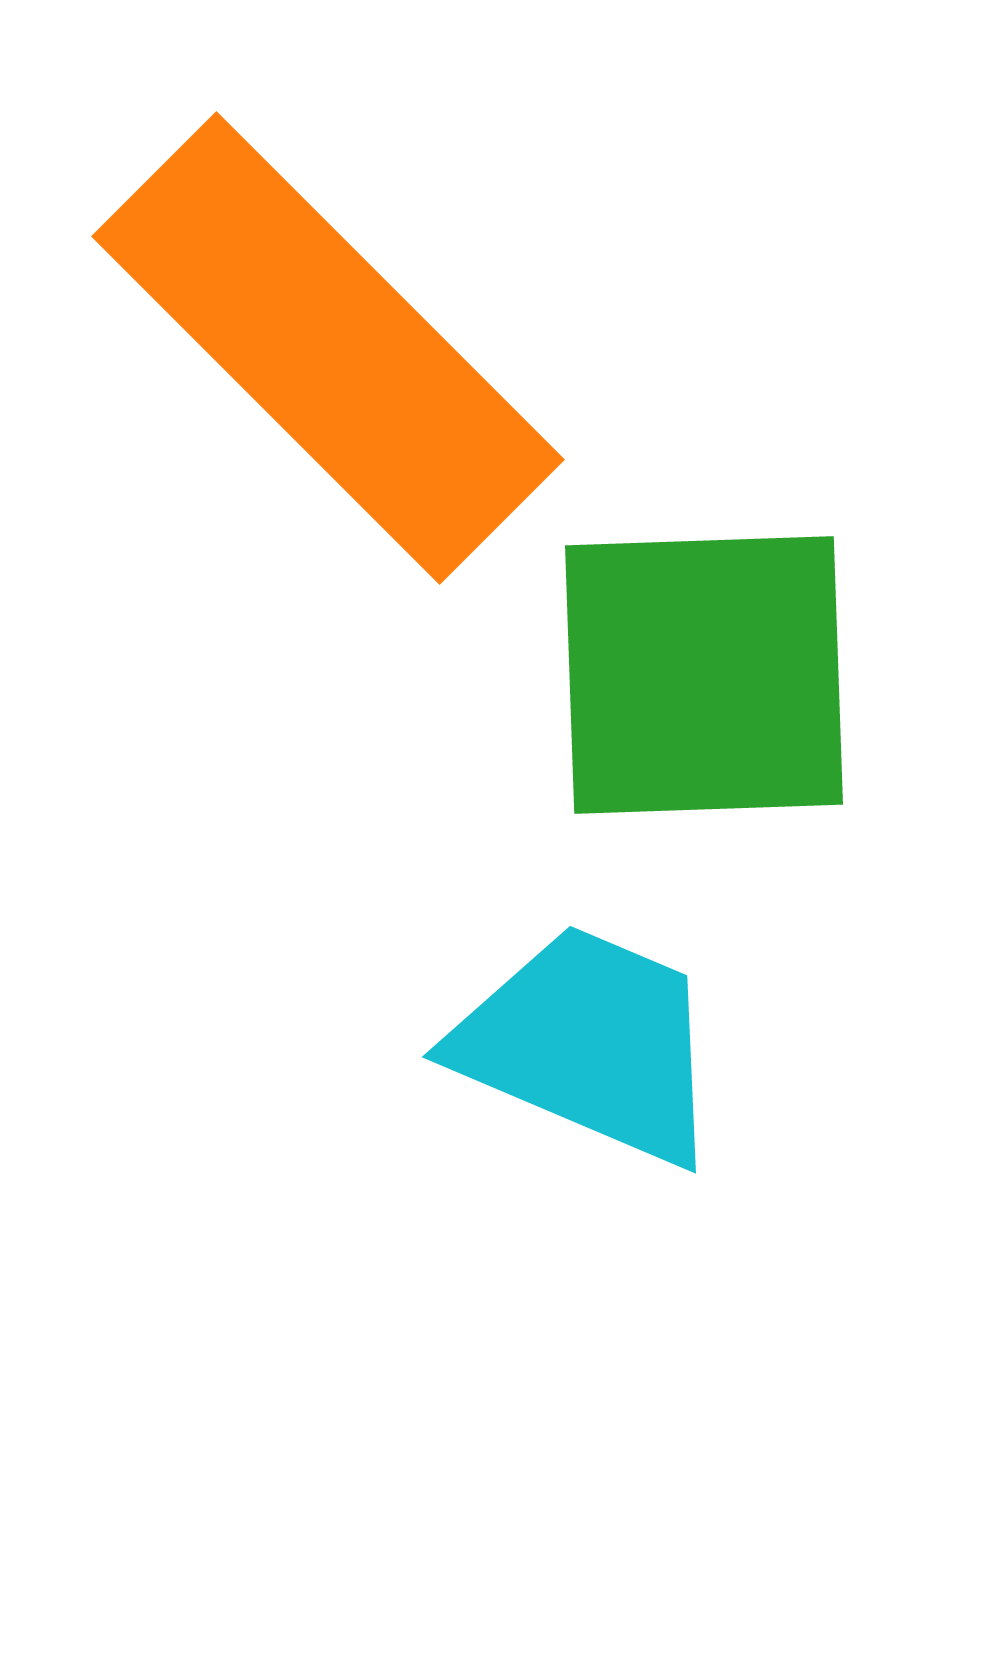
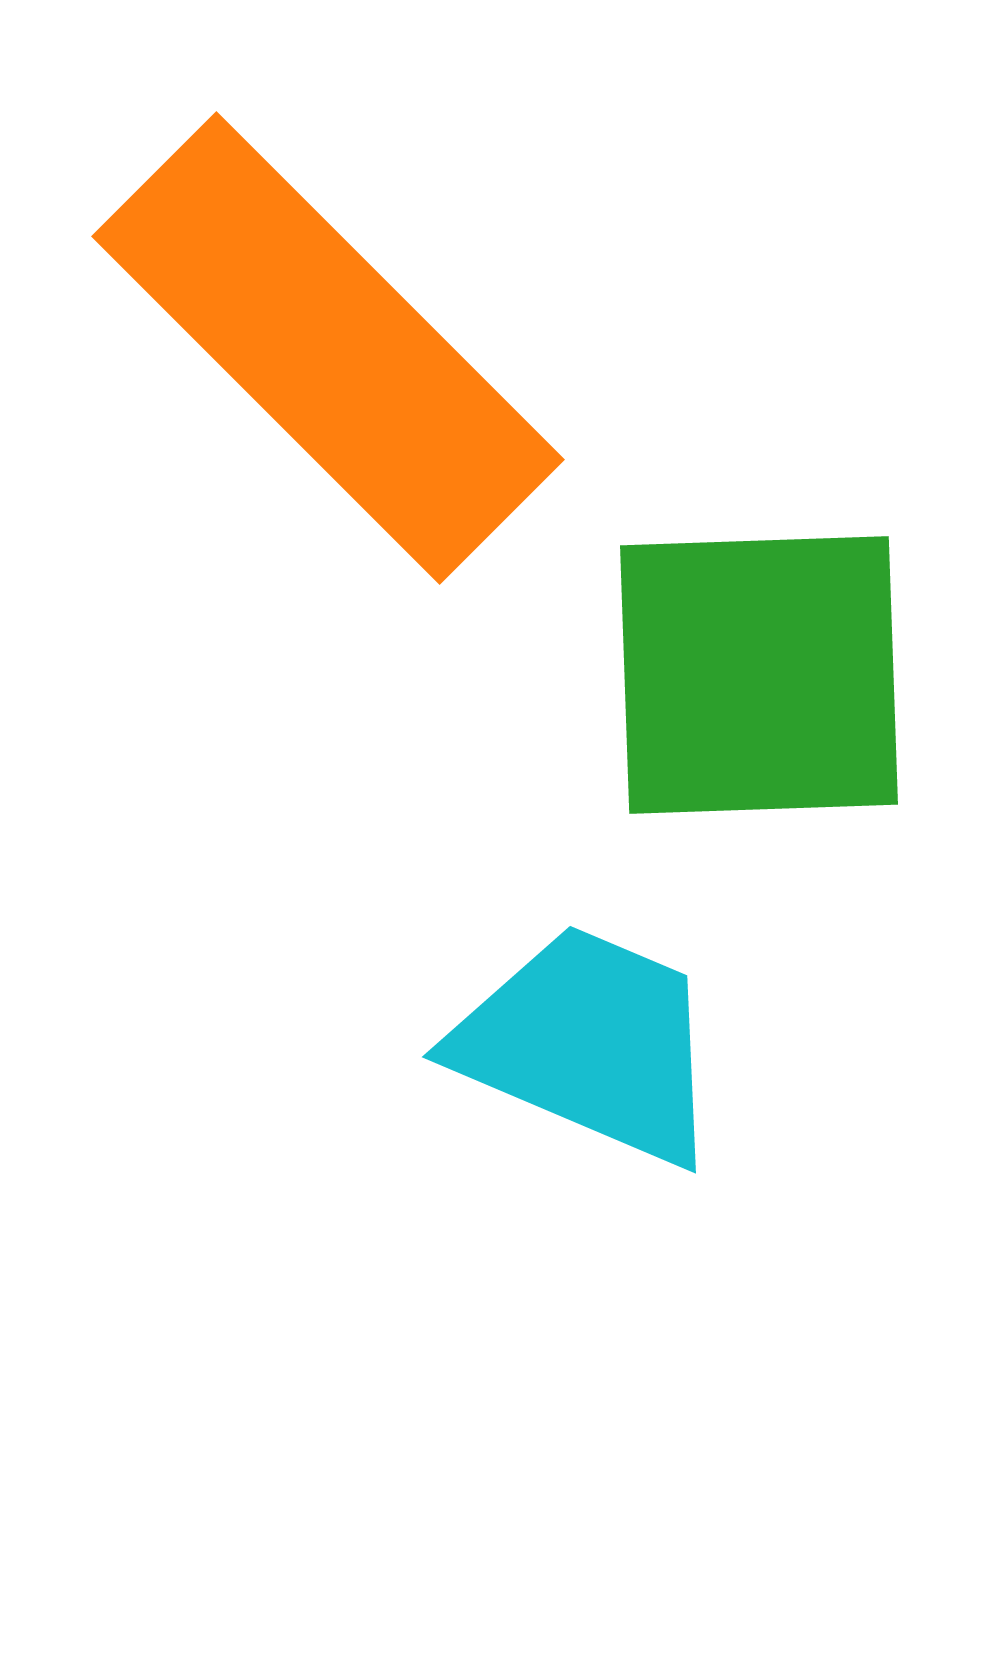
green square: moved 55 px right
